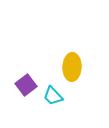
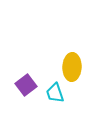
cyan trapezoid: moved 2 px right, 3 px up; rotated 25 degrees clockwise
